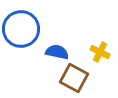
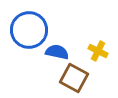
blue circle: moved 8 px right, 1 px down
yellow cross: moved 2 px left, 1 px up
